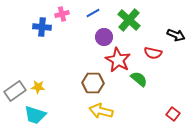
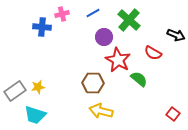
red semicircle: rotated 18 degrees clockwise
yellow star: rotated 16 degrees counterclockwise
